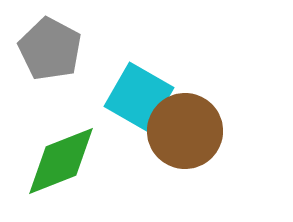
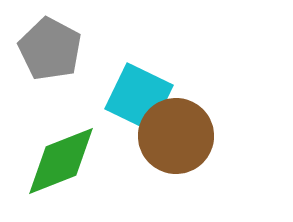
cyan square: rotated 4 degrees counterclockwise
brown circle: moved 9 px left, 5 px down
